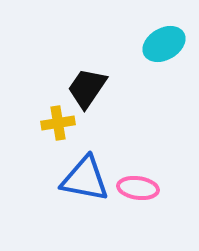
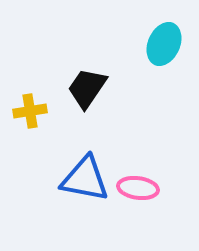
cyan ellipse: rotated 36 degrees counterclockwise
yellow cross: moved 28 px left, 12 px up
